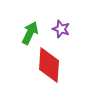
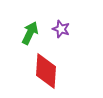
red diamond: moved 3 px left, 6 px down
